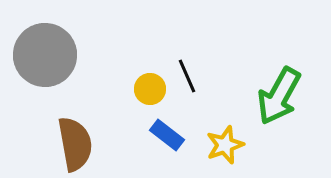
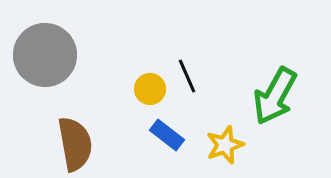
green arrow: moved 4 px left
